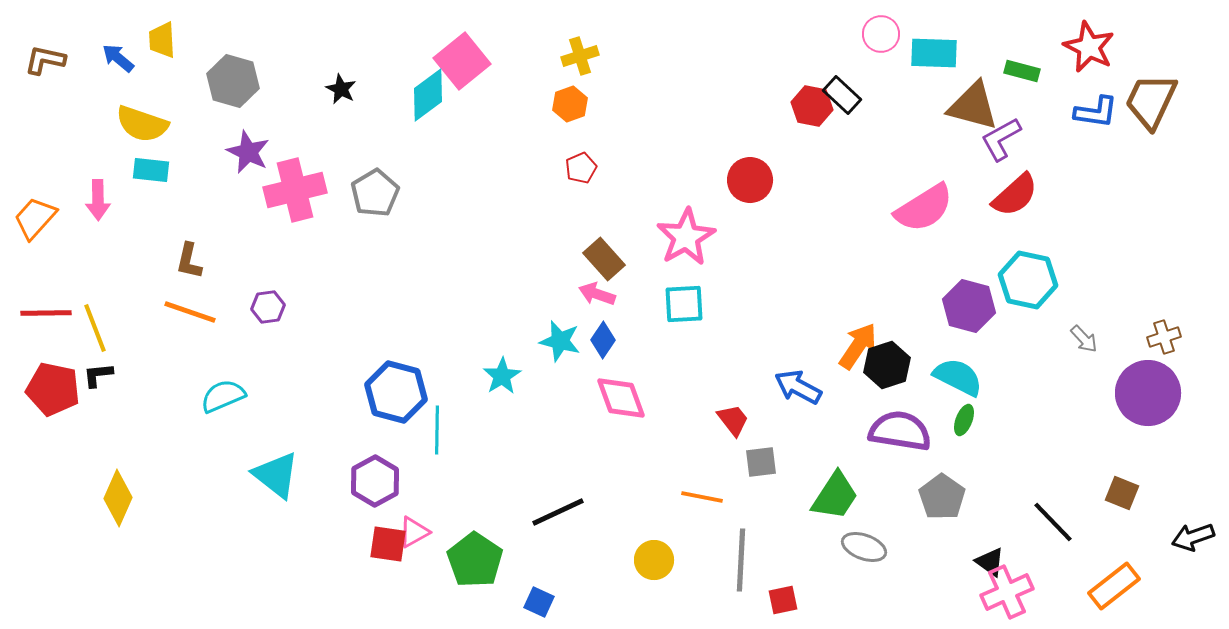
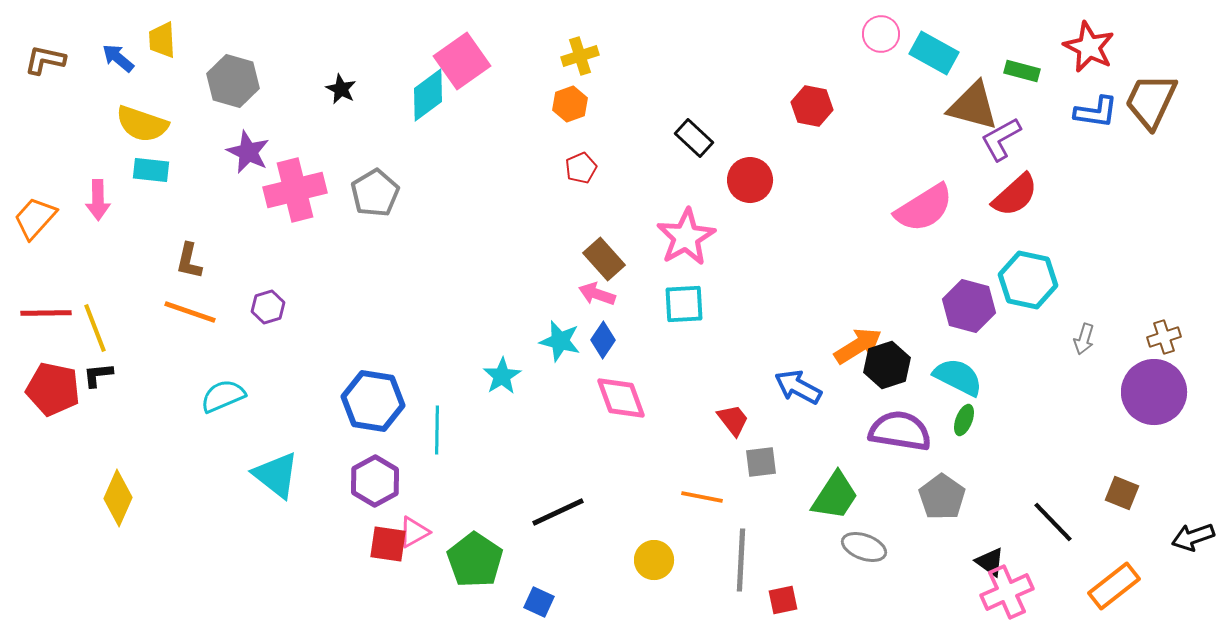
cyan rectangle at (934, 53): rotated 27 degrees clockwise
pink square at (462, 61): rotated 4 degrees clockwise
black rectangle at (842, 95): moved 148 px left, 43 px down
purple hexagon at (268, 307): rotated 8 degrees counterclockwise
gray arrow at (1084, 339): rotated 60 degrees clockwise
orange arrow at (858, 346): rotated 24 degrees clockwise
blue hexagon at (396, 392): moved 23 px left, 9 px down; rotated 6 degrees counterclockwise
purple circle at (1148, 393): moved 6 px right, 1 px up
